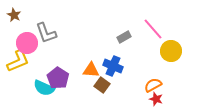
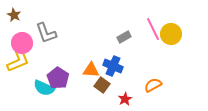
pink line: rotated 15 degrees clockwise
pink circle: moved 5 px left
yellow circle: moved 17 px up
red star: moved 31 px left; rotated 24 degrees clockwise
